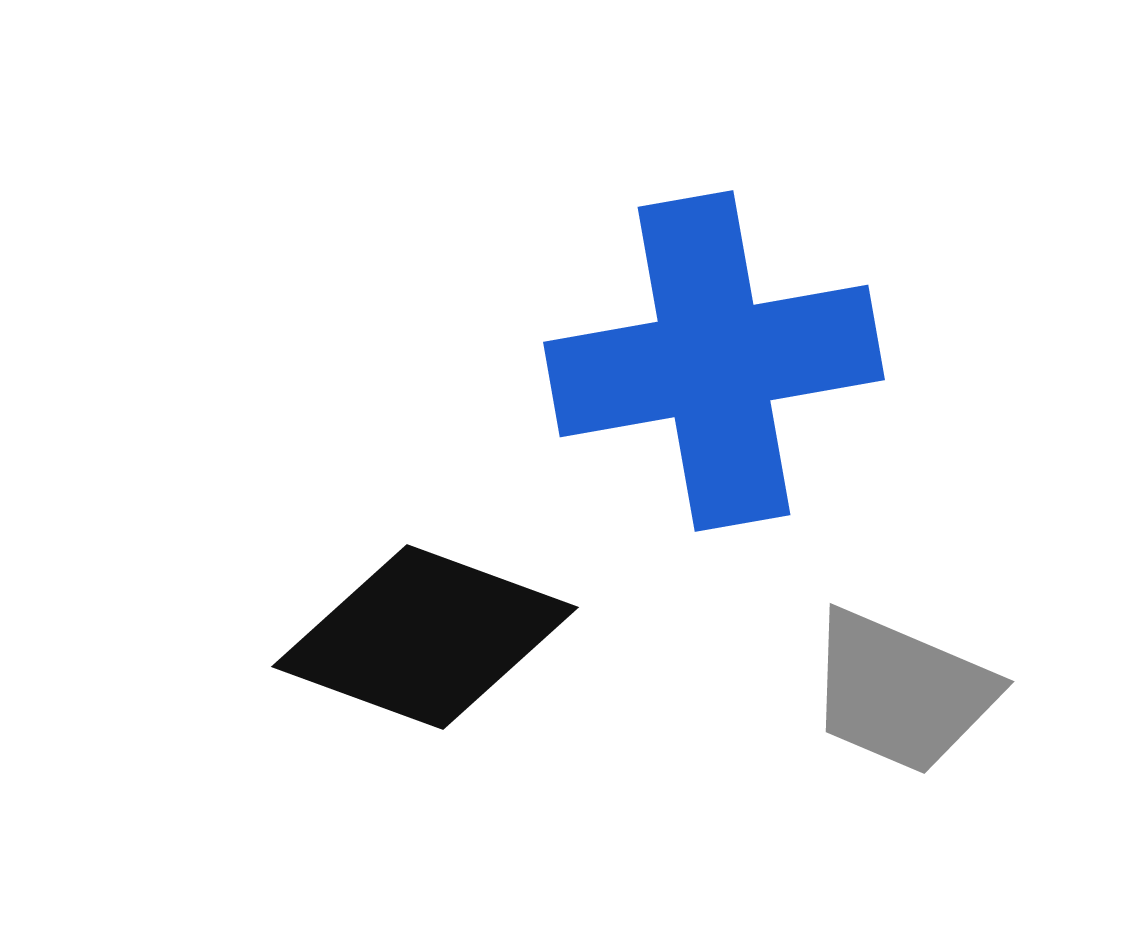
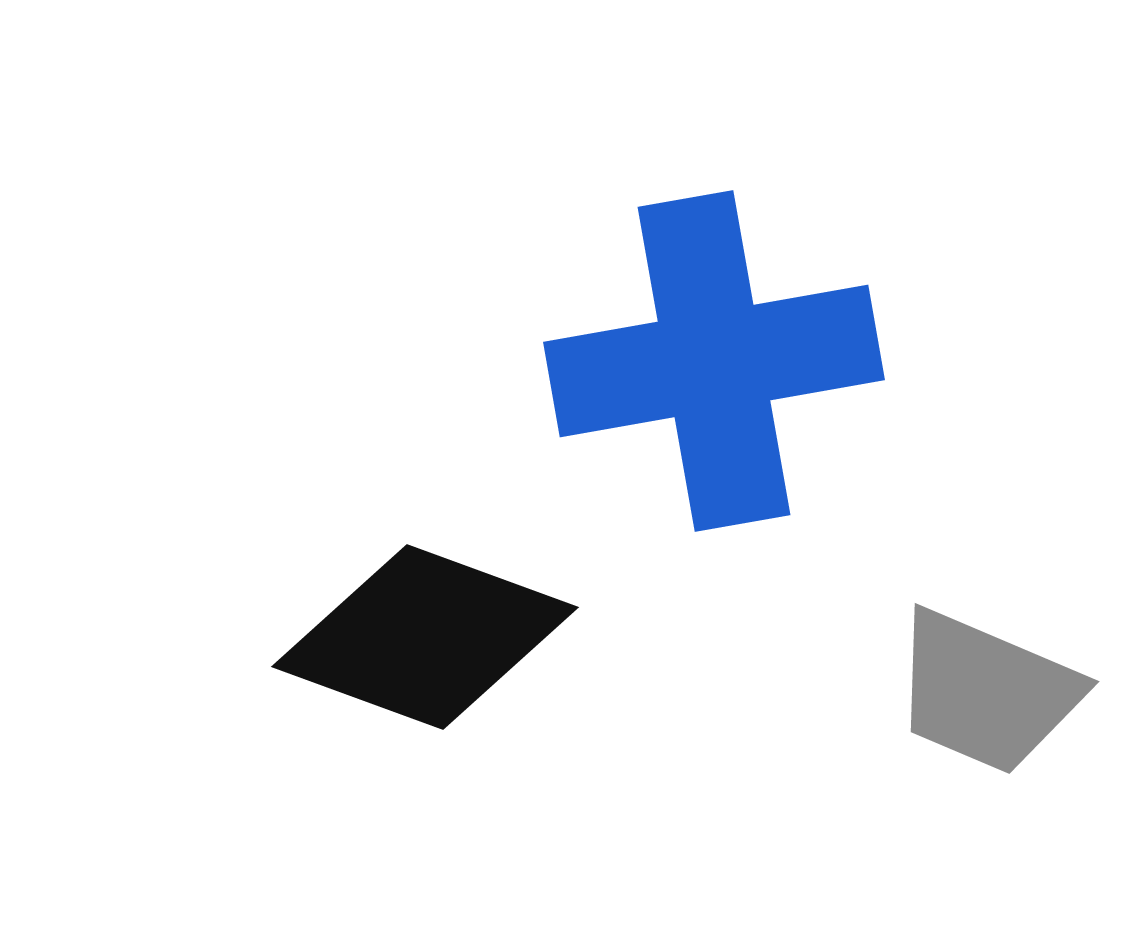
gray trapezoid: moved 85 px right
